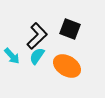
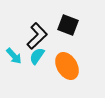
black square: moved 2 px left, 4 px up
cyan arrow: moved 2 px right
orange ellipse: rotated 28 degrees clockwise
